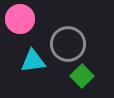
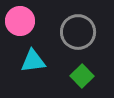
pink circle: moved 2 px down
gray circle: moved 10 px right, 12 px up
